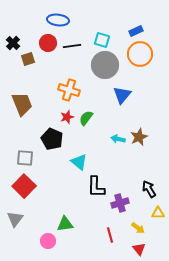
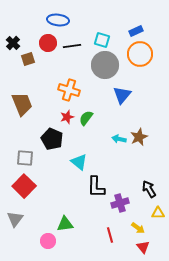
cyan arrow: moved 1 px right
red triangle: moved 4 px right, 2 px up
